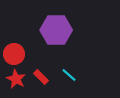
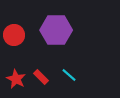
red circle: moved 19 px up
